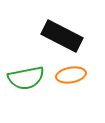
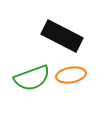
green semicircle: moved 6 px right; rotated 9 degrees counterclockwise
